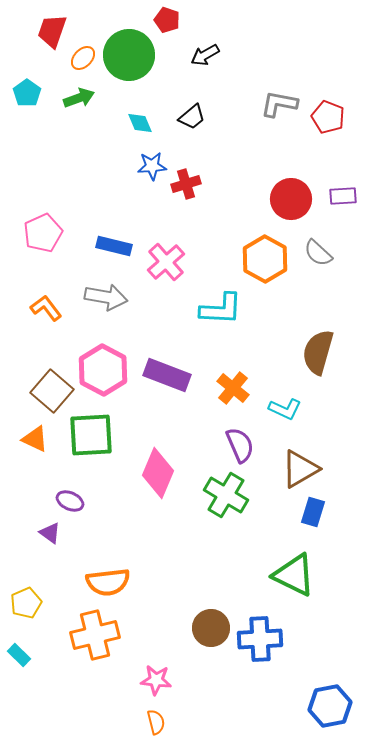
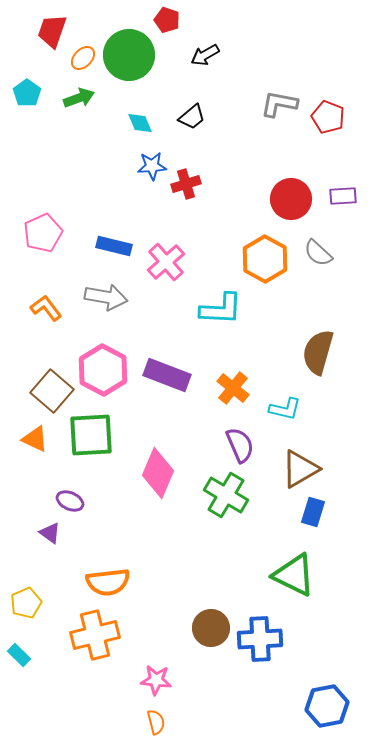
cyan L-shape at (285, 409): rotated 12 degrees counterclockwise
blue hexagon at (330, 706): moved 3 px left
